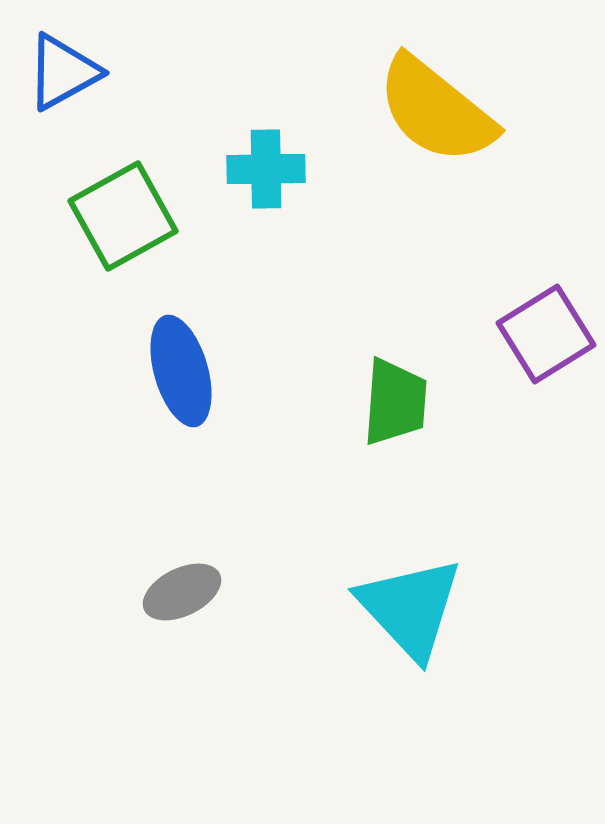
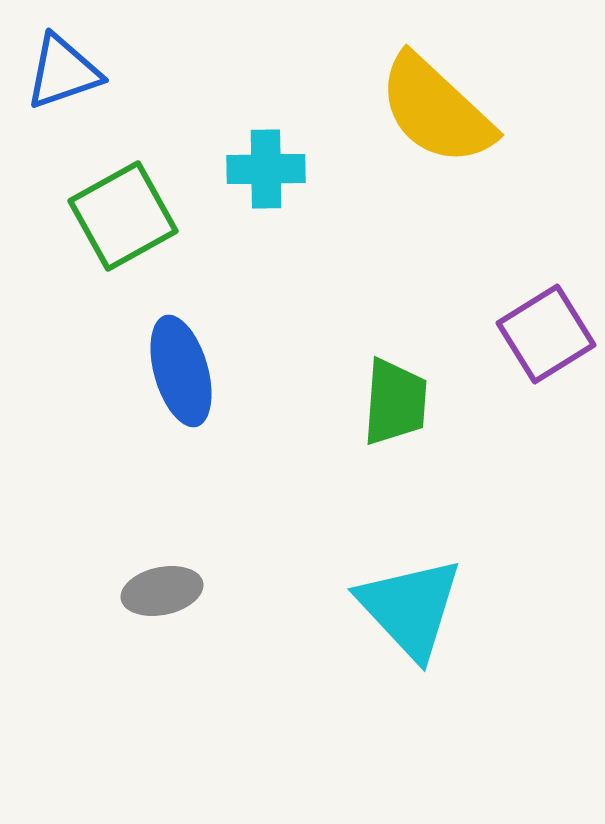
blue triangle: rotated 10 degrees clockwise
yellow semicircle: rotated 4 degrees clockwise
gray ellipse: moved 20 px left, 1 px up; rotated 14 degrees clockwise
